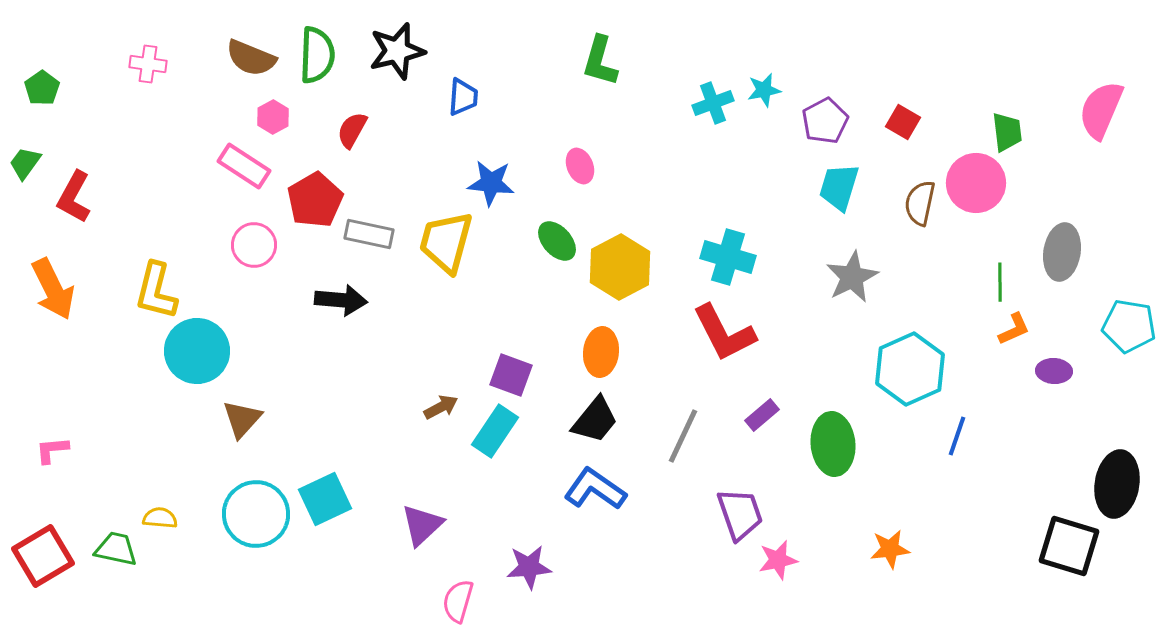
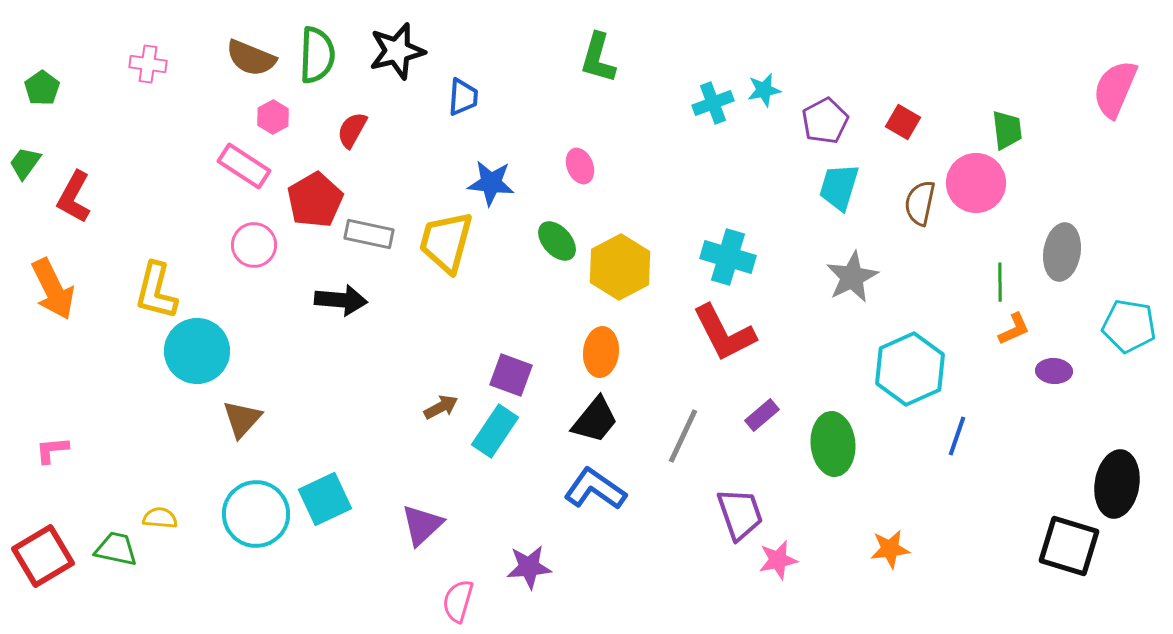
green L-shape at (600, 61): moved 2 px left, 3 px up
pink semicircle at (1101, 110): moved 14 px right, 21 px up
green trapezoid at (1007, 132): moved 2 px up
